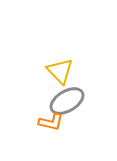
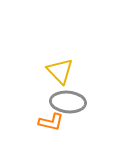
gray ellipse: moved 1 px right, 1 px down; rotated 36 degrees clockwise
